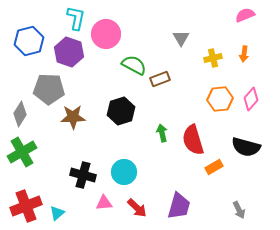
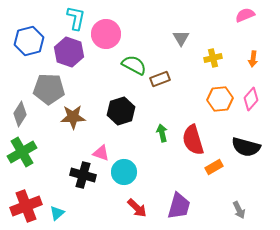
orange arrow: moved 9 px right, 5 px down
pink triangle: moved 3 px left, 50 px up; rotated 24 degrees clockwise
